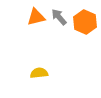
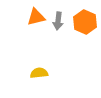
gray arrow: moved 1 px left, 4 px down; rotated 132 degrees counterclockwise
